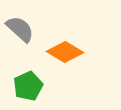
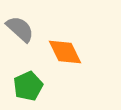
orange diamond: rotated 33 degrees clockwise
